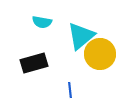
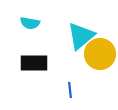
cyan semicircle: moved 12 px left, 1 px down
black rectangle: rotated 16 degrees clockwise
